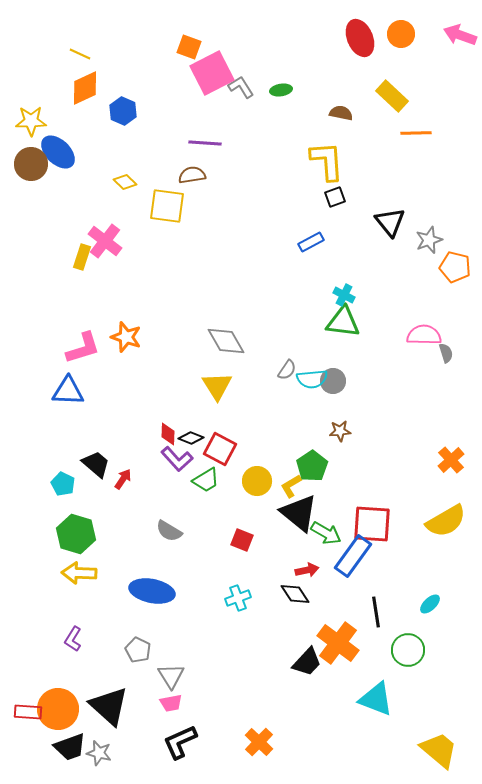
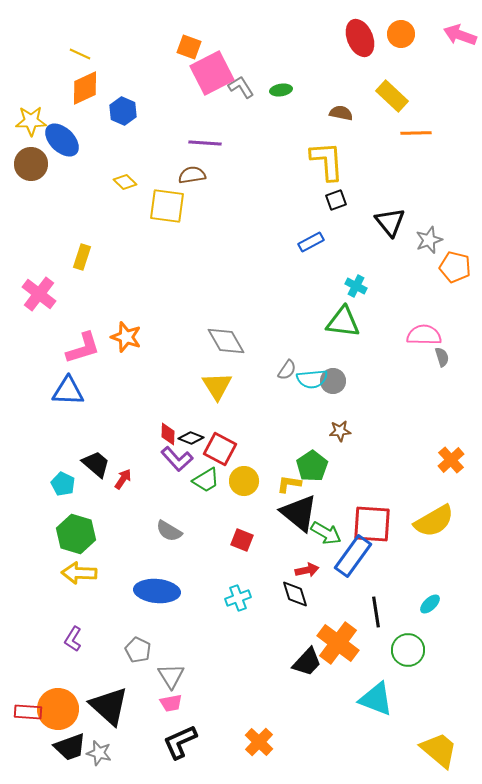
blue ellipse at (58, 152): moved 4 px right, 12 px up
black square at (335, 197): moved 1 px right, 3 px down
pink cross at (105, 241): moved 66 px left, 53 px down
cyan cross at (344, 295): moved 12 px right, 9 px up
gray semicircle at (446, 353): moved 4 px left, 4 px down
yellow circle at (257, 481): moved 13 px left
yellow L-shape at (291, 486): moved 2 px left, 2 px up; rotated 40 degrees clockwise
yellow semicircle at (446, 521): moved 12 px left
blue ellipse at (152, 591): moved 5 px right; rotated 6 degrees counterclockwise
black diamond at (295, 594): rotated 16 degrees clockwise
